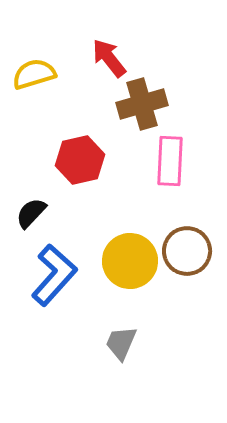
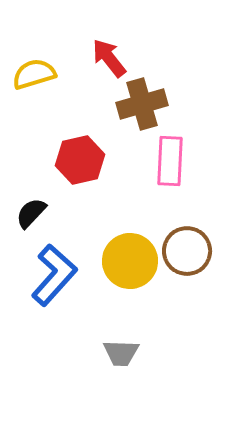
gray trapezoid: moved 10 px down; rotated 111 degrees counterclockwise
